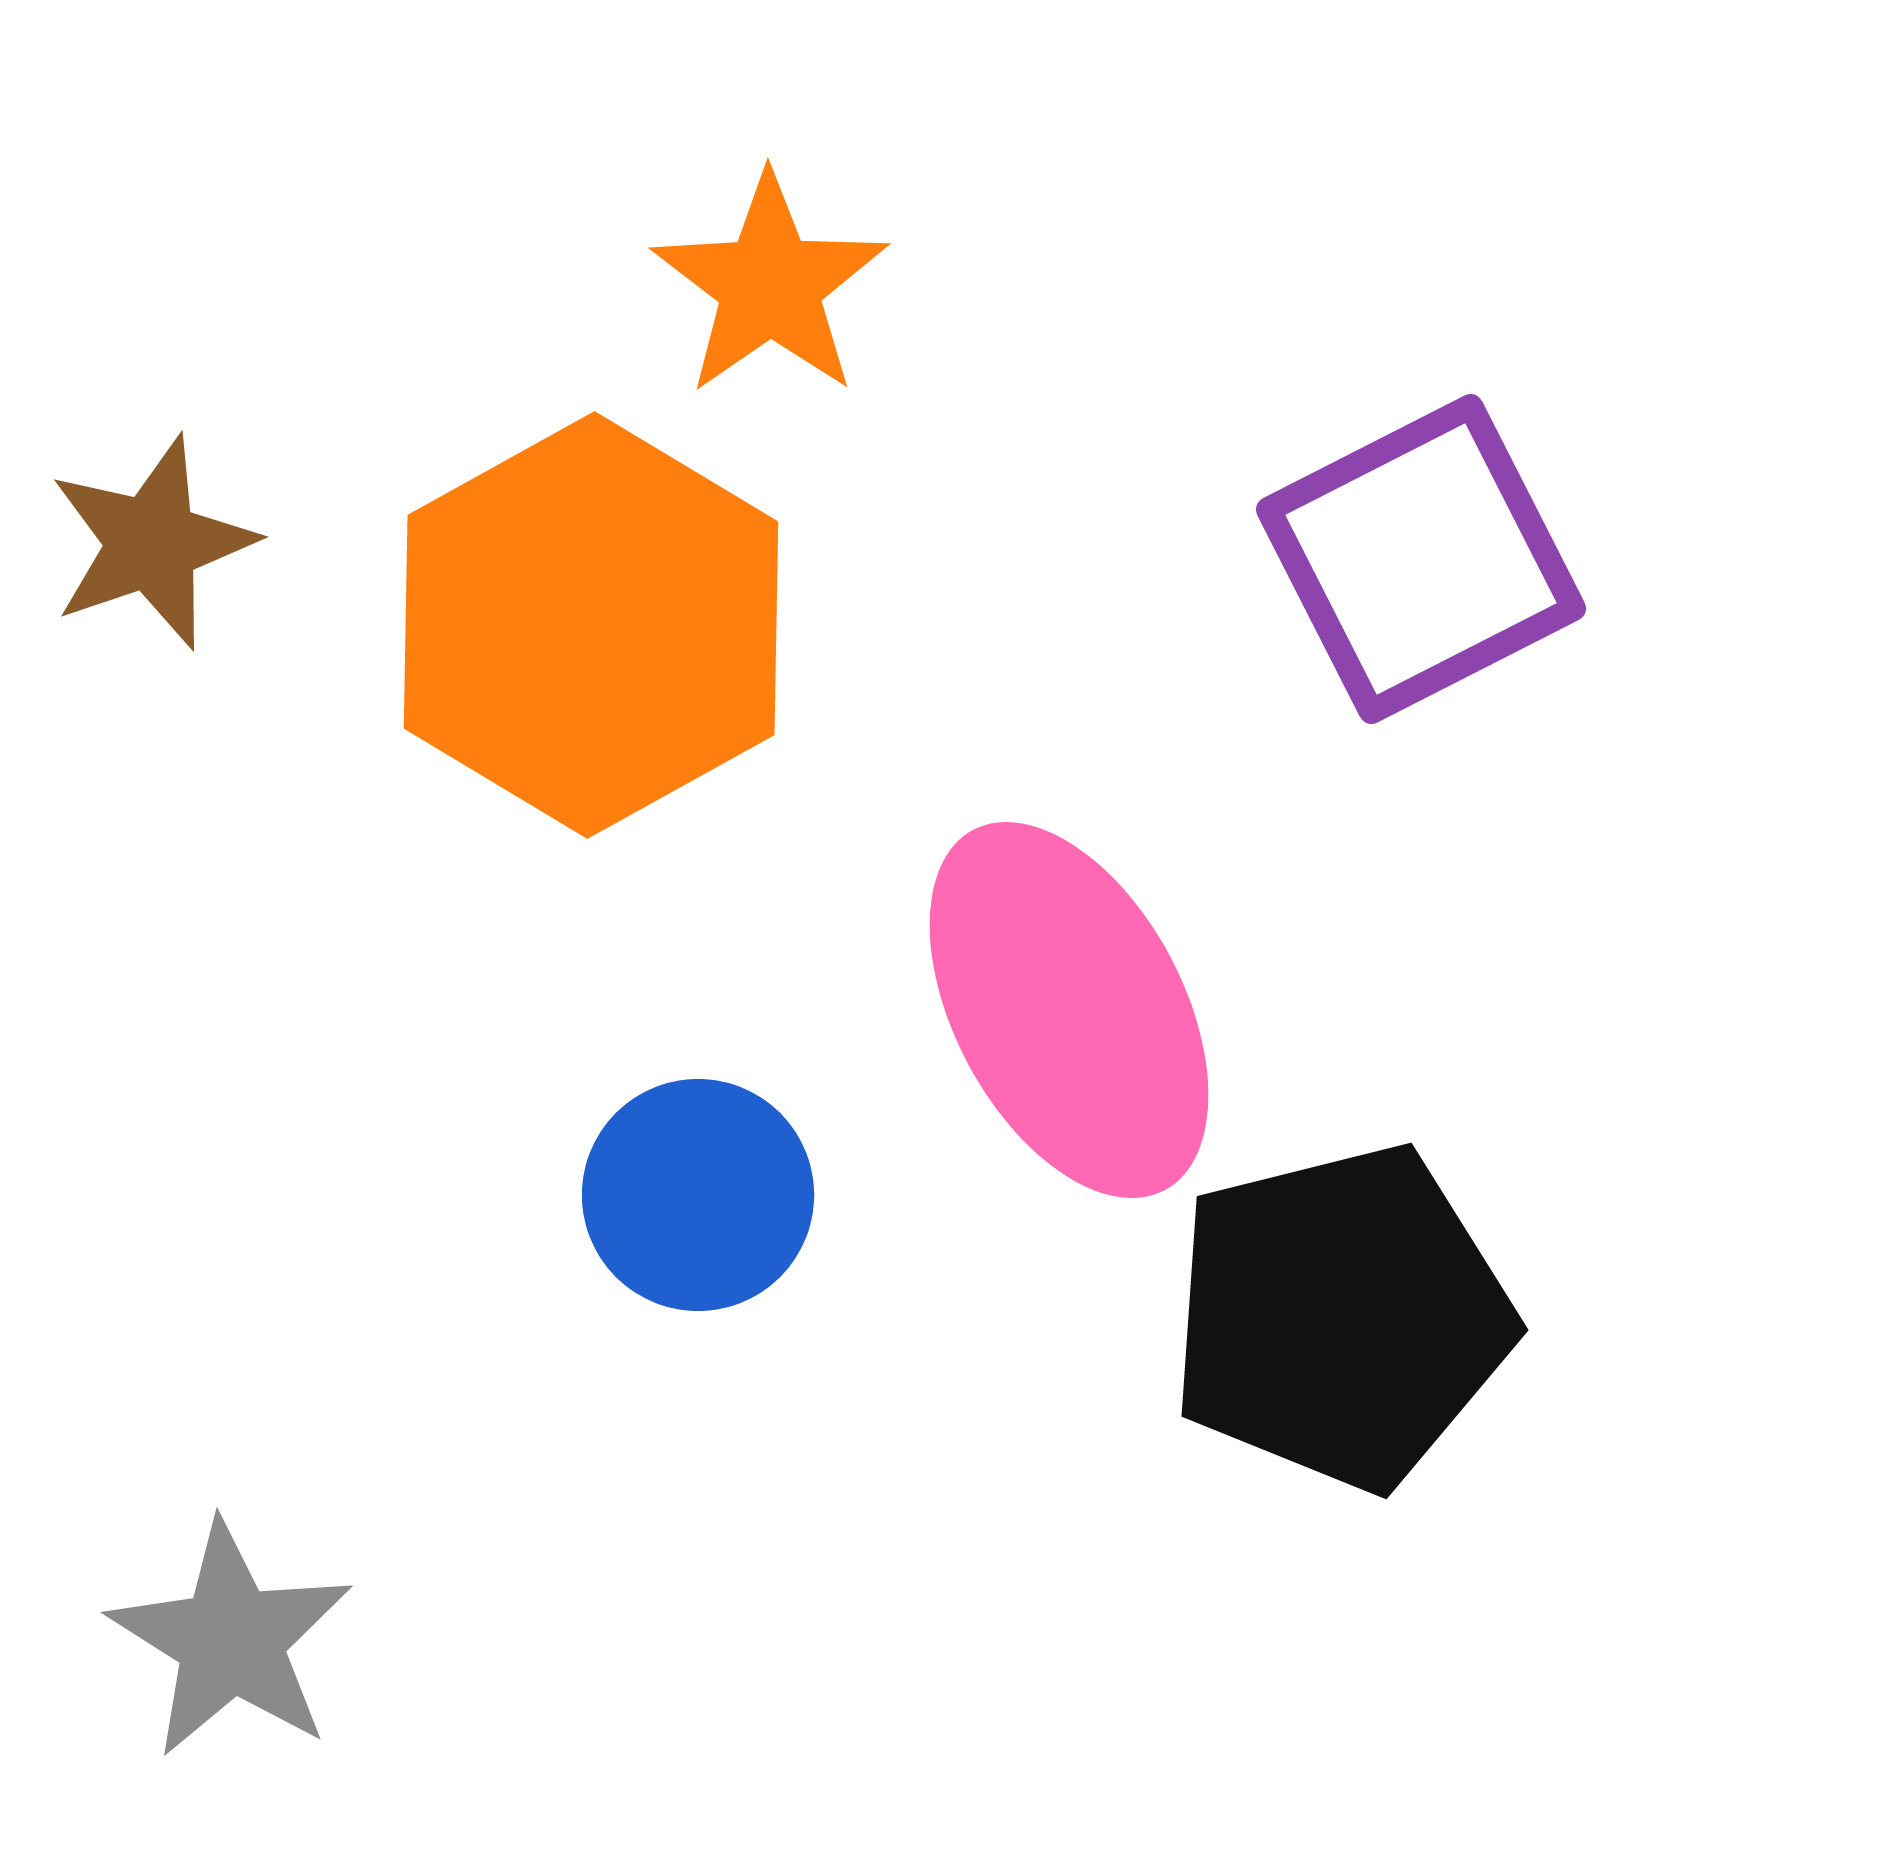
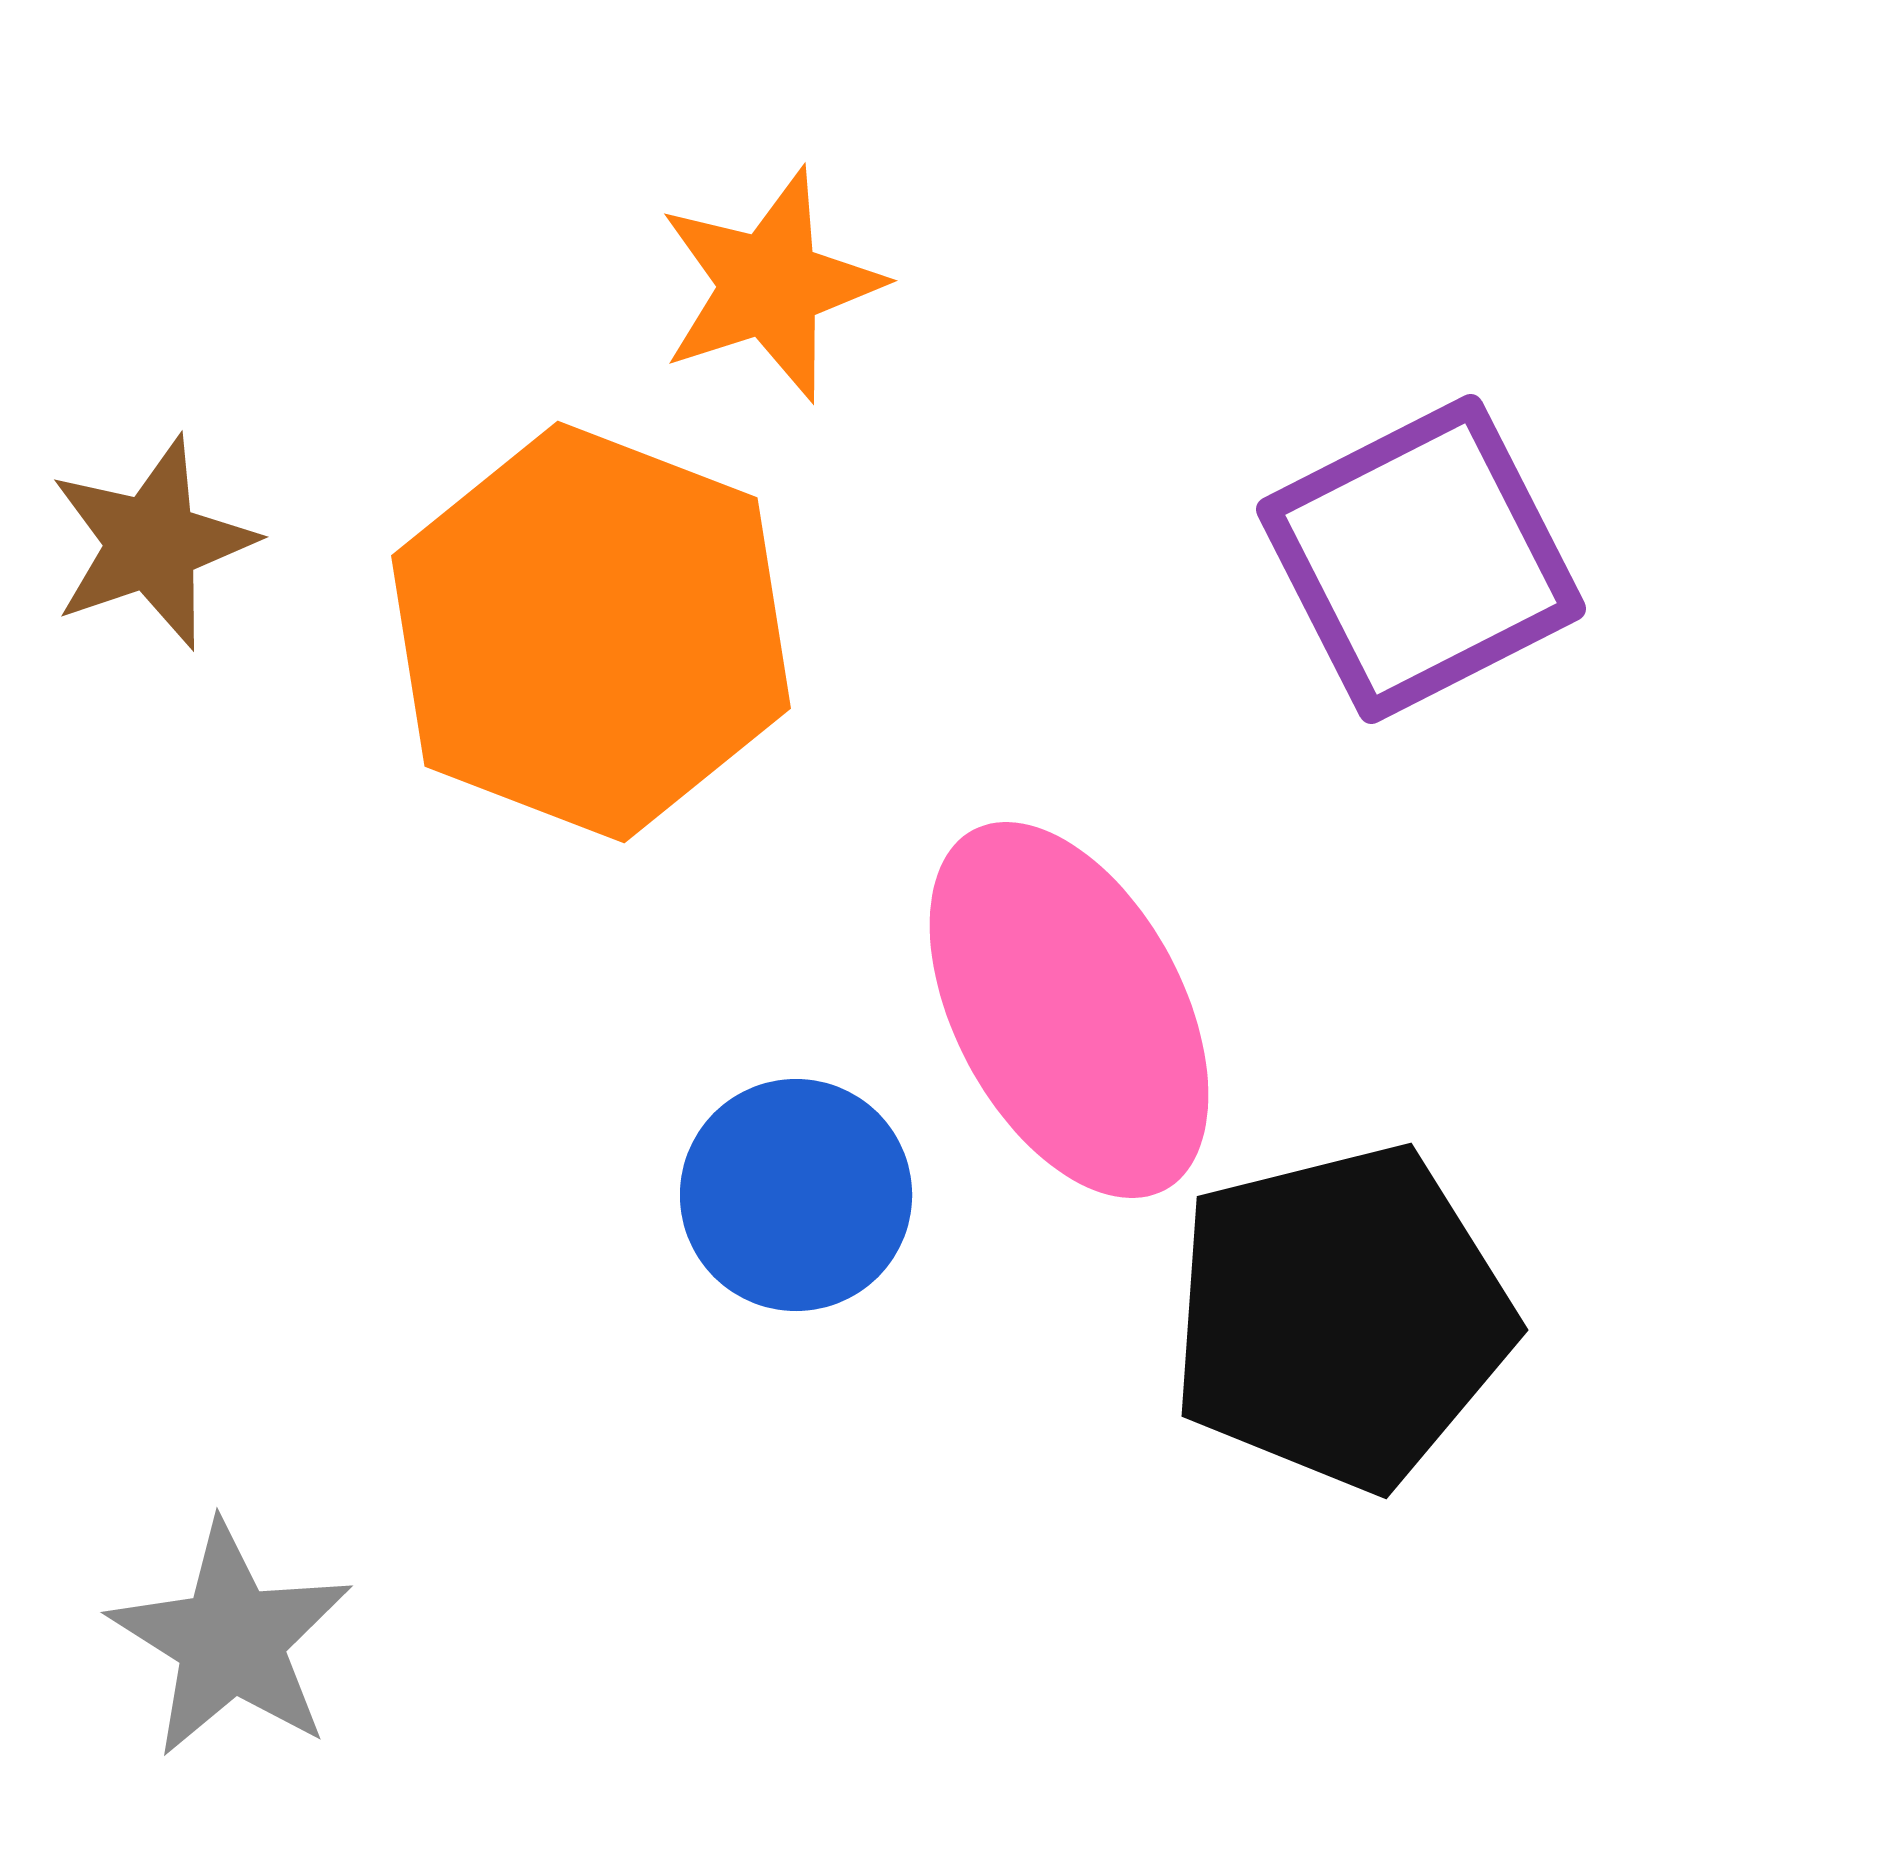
orange star: rotated 17 degrees clockwise
orange hexagon: moved 7 px down; rotated 10 degrees counterclockwise
blue circle: moved 98 px right
